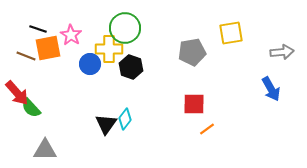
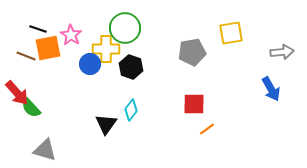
yellow cross: moved 3 px left
cyan diamond: moved 6 px right, 9 px up
gray triangle: rotated 15 degrees clockwise
